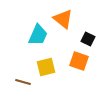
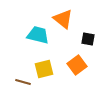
cyan trapezoid: rotated 100 degrees counterclockwise
black square: rotated 16 degrees counterclockwise
orange square: moved 2 px left, 4 px down; rotated 36 degrees clockwise
yellow square: moved 2 px left, 2 px down
